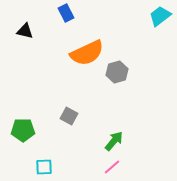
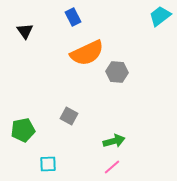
blue rectangle: moved 7 px right, 4 px down
black triangle: rotated 42 degrees clockwise
gray hexagon: rotated 20 degrees clockwise
green pentagon: rotated 10 degrees counterclockwise
green arrow: rotated 35 degrees clockwise
cyan square: moved 4 px right, 3 px up
